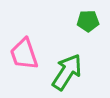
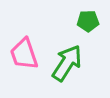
green arrow: moved 9 px up
